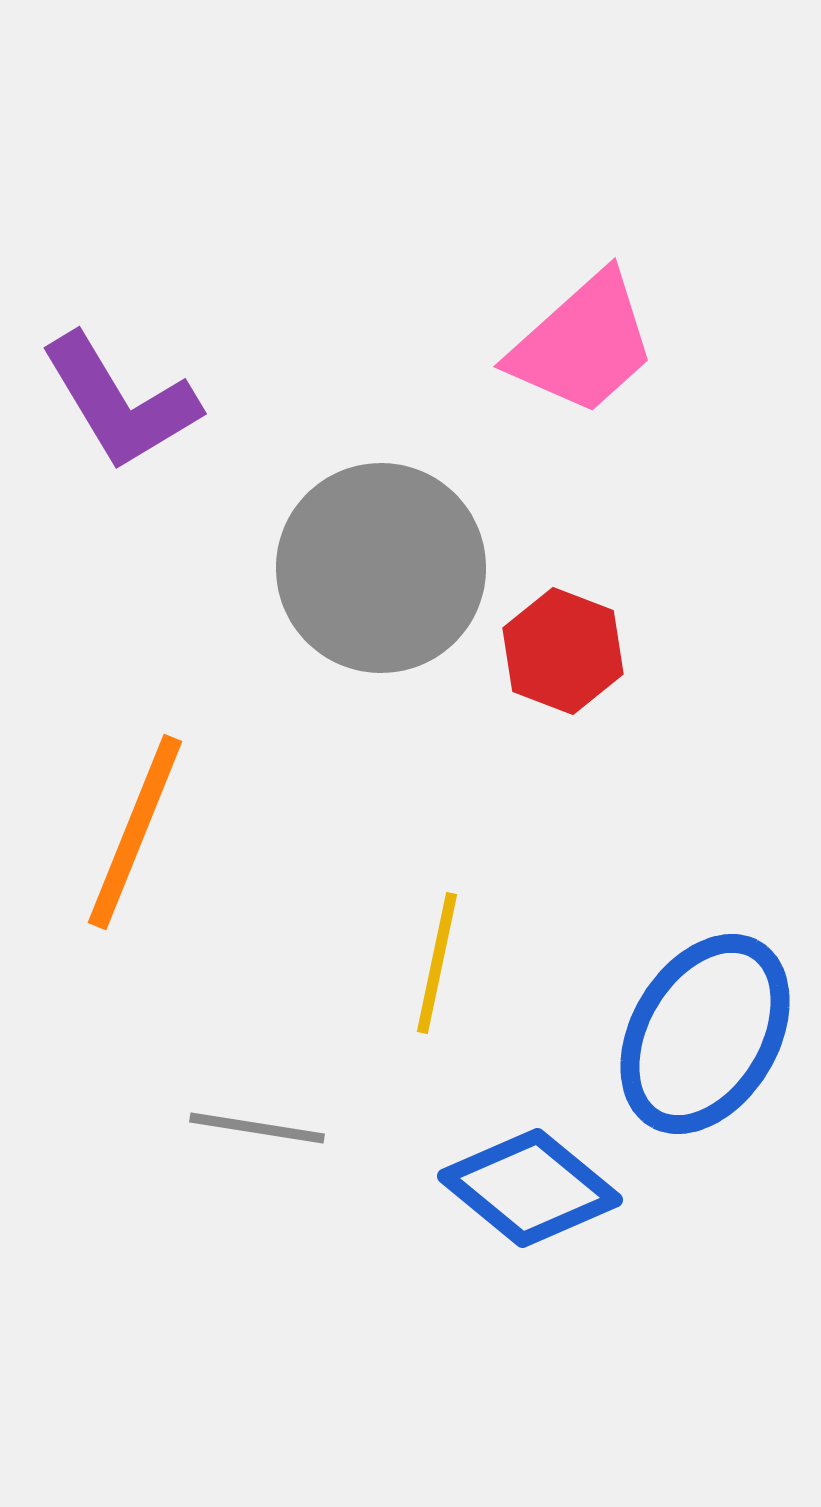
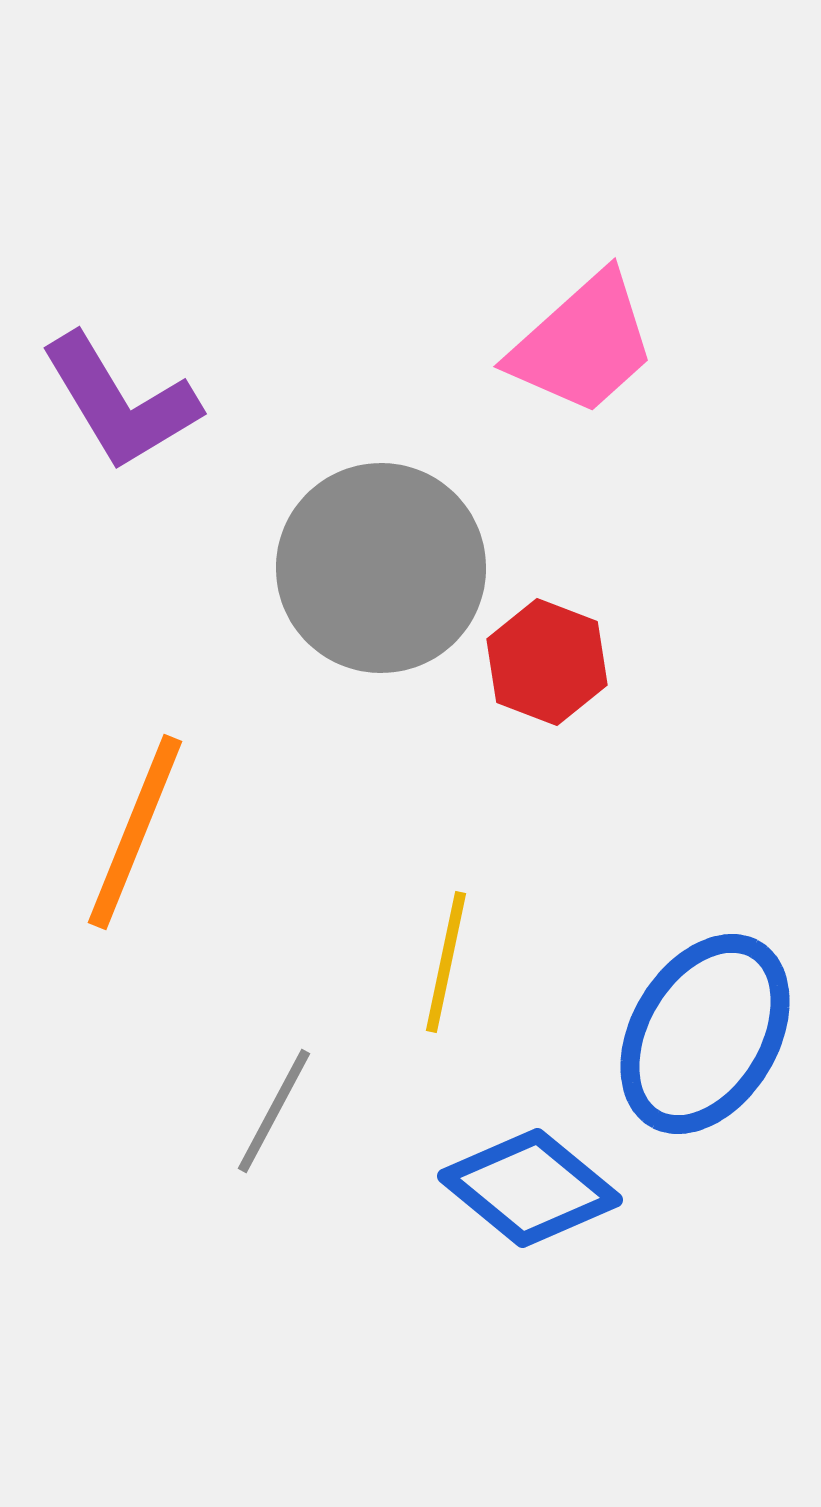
red hexagon: moved 16 px left, 11 px down
yellow line: moved 9 px right, 1 px up
gray line: moved 17 px right, 17 px up; rotated 71 degrees counterclockwise
